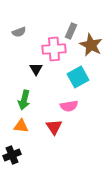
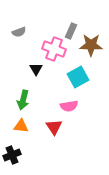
brown star: rotated 25 degrees counterclockwise
pink cross: rotated 25 degrees clockwise
green arrow: moved 1 px left
